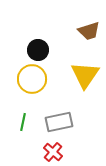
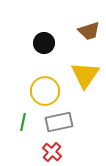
black circle: moved 6 px right, 7 px up
yellow circle: moved 13 px right, 12 px down
red cross: moved 1 px left
